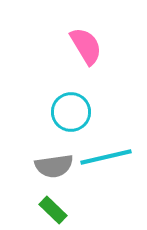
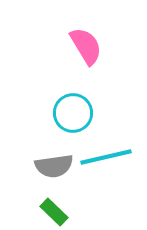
cyan circle: moved 2 px right, 1 px down
green rectangle: moved 1 px right, 2 px down
